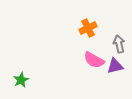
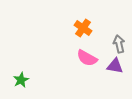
orange cross: moved 5 px left; rotated 30 degrees counterclockwise
pink semicircle: moved 7 px left, 2 px up
purple triangle: rotated 24 degrees clockwise
